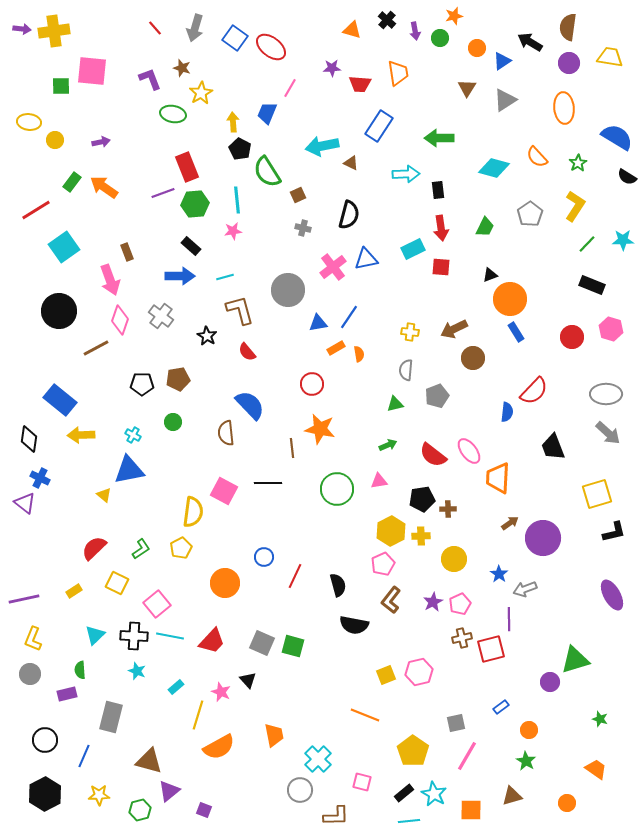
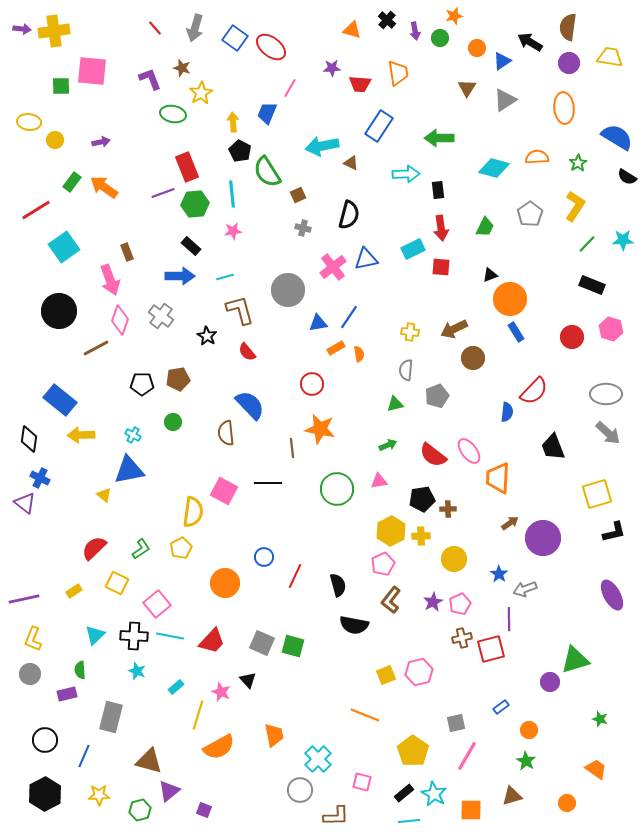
black pentagon at (240, 149): moved 2 px down
orange semicircle at (537, 157): rotated 130 degrees clockwise
cyan line at (237, 200): moved 5 px left, 6 px up
